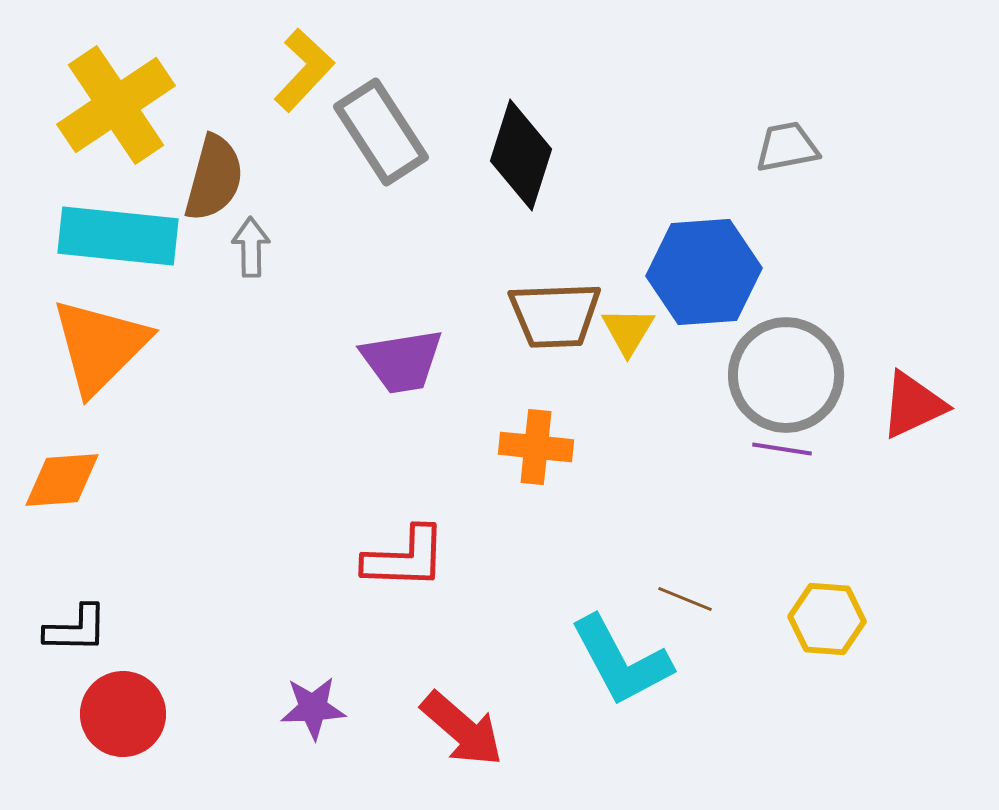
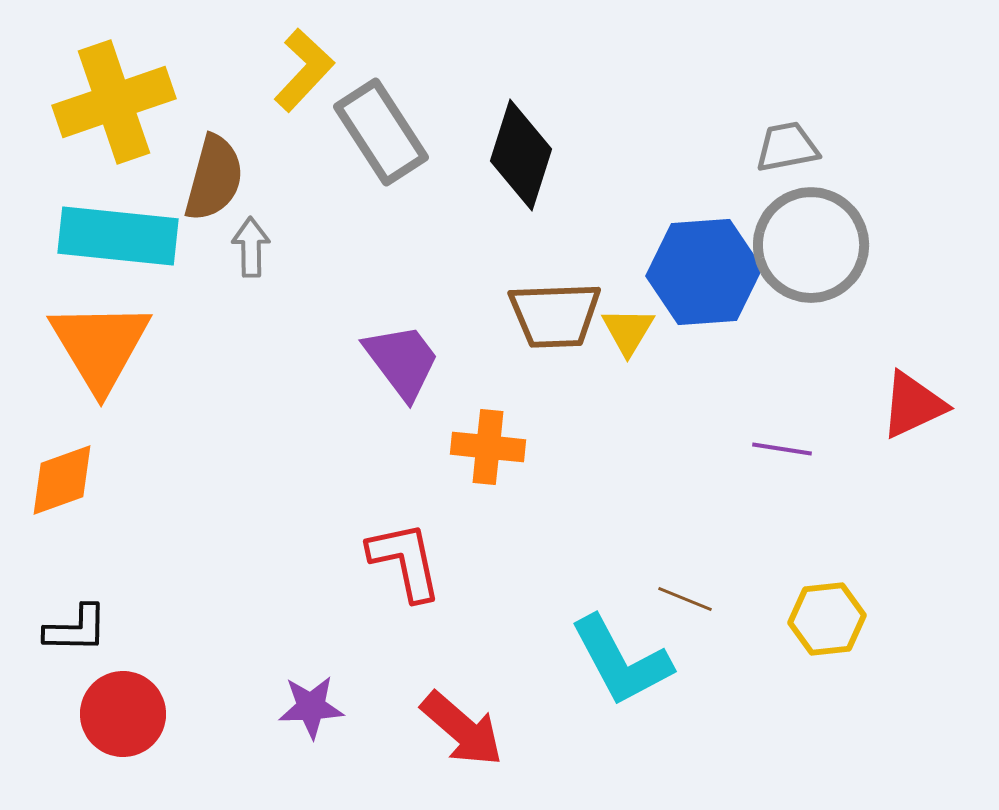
yellow cross: moved 2 px left, 3 px up; rotated 15 degrees clockwise
orange triangle: rotated 16 degrees counterclockwise
purple trapezoid: rotated 118 degrees counterclockwise
gray circle: moved 25 px right, 130 px up
orange cross: moved 48 px left
orange diamond: rotated 16 degrees counterclockwise
red L-shape: moved 3 px down; rotated 104 degrees counterclockwise
yellow hexagon: rotated 10 degrees counterclockwise
purple star: moved 2 px left, 1 px up
